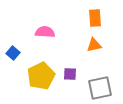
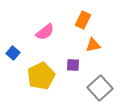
orange rectangle: moved 12 px left, 2 px down; rotated 30 degrees clockwise
pink semicircle: rotated 138 degrees clockwise
orange triangle: moved 1 px left
purple square: moved 3 px right, 9 px up
gray square: rotated 30 degrees counterclockwise
